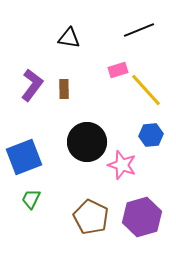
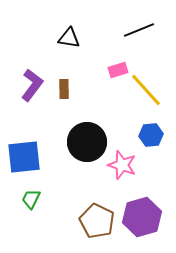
blue square: rotated 15 degrees clockwise
brown pentagon: moved 6 px right, 4 px down
